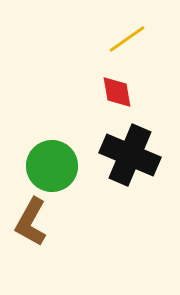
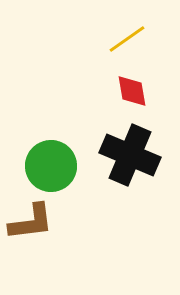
red diamond: moved 15 px right, 1 px up
green circle: moved 1 px left
brown L-shape: rotated 126 degrees counterclockwise
